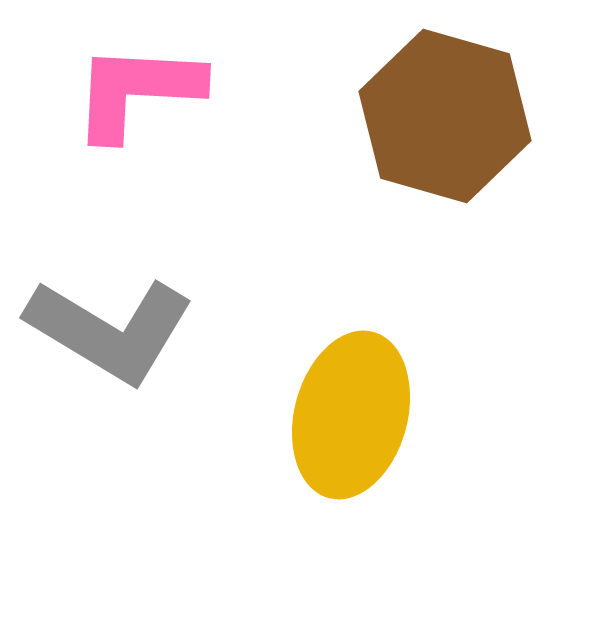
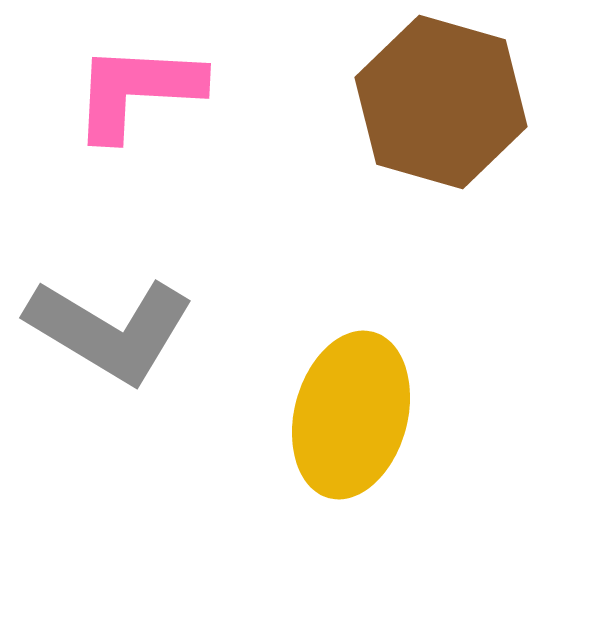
brown hexagon: moved 4 px left, 14 px up
